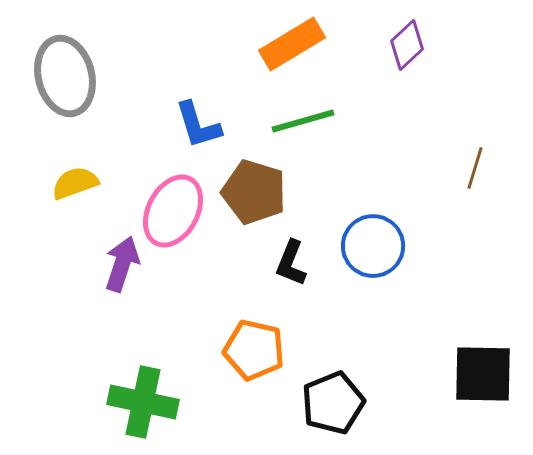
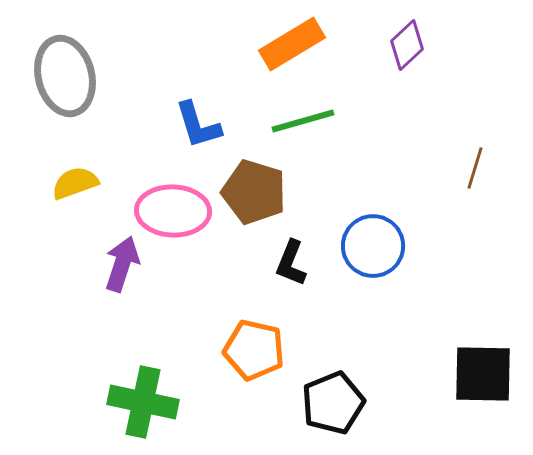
pink ellipse: rotated 64 degrees clockwise
